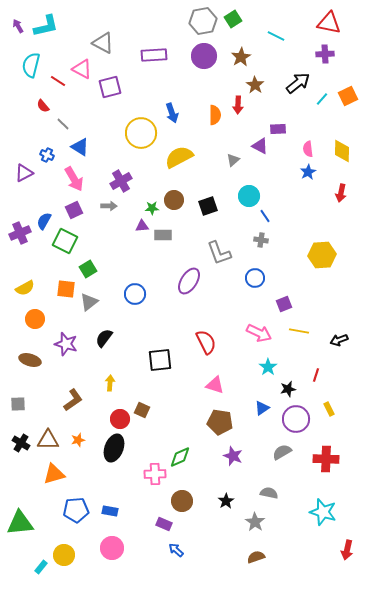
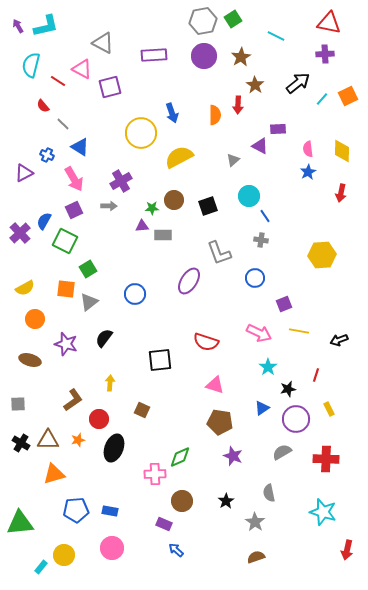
purple cross at (20, 233): rotated 20 degrees counterclockwise
red semicircle at (206, 342): rotated 135 degrees clockwise
red circle at (120, 419): moved 21 px left
gray semicircle at (269, 493): rotated 114 degrees counterclockwise
